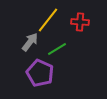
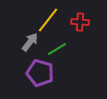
purple pentagon: rotated 8 degrees counterclockwise
